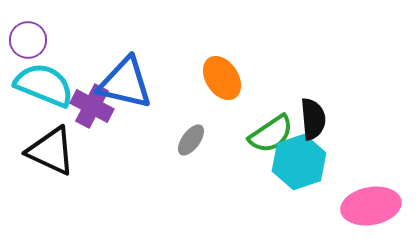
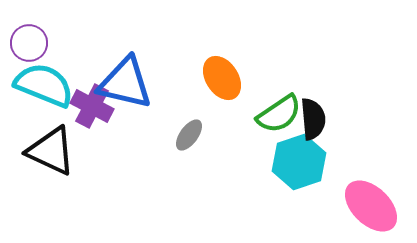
purple circle: moved 1 px right, 3 px down
green semicircle: moved 8 px right, 20 px up
gray ellipse: moved 2 px left, 5 px up
pink ellipse: rotated 54 degrees clockwise
